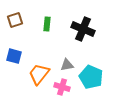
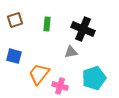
gray triangle: moved 4 px right, 13 px up
cyan pentagon: moved 3 px right, 1 px down; rotated 30 degrees clockwise
pink cross: moved 2 px left, 1 px up
